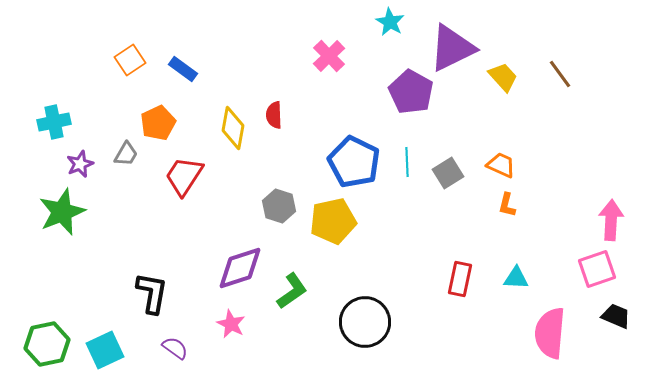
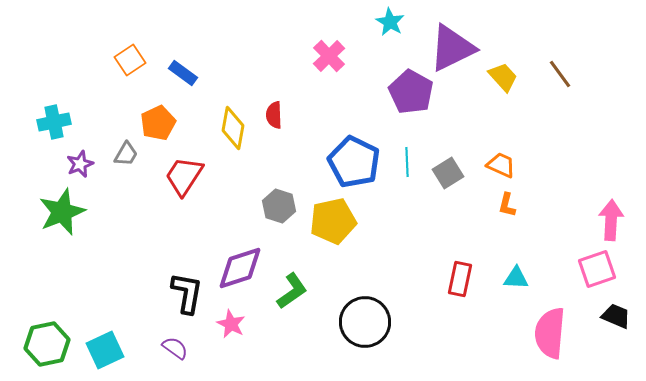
blue rectangle: moved 4 px down
black L-shape: moved 35 px right
